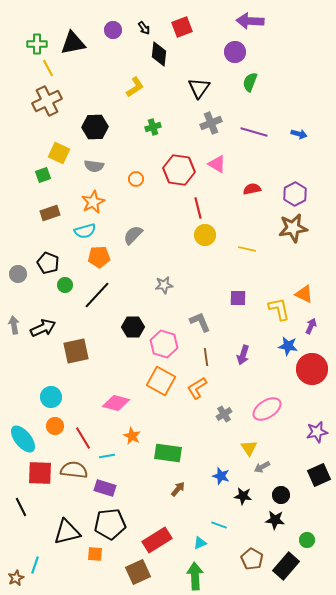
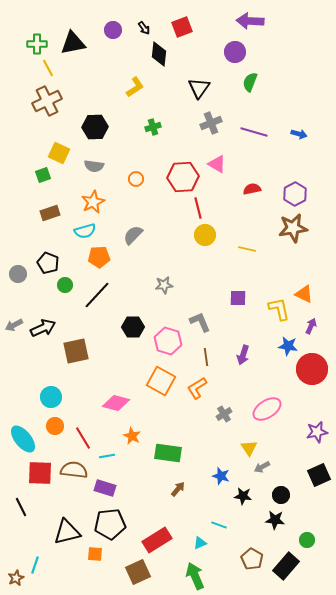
red hexagon at (179, 170): moved 4 px right, 7 px down; rotated 12 degrees counterclockwise
gray arrow at (14, 325): rotated 108 degrees counterclockwise
pink hexagon at (164, 344): moved 4 px right, 3 px up
green arrow at (195, 576): rotated 20 degrees counterclockwise
